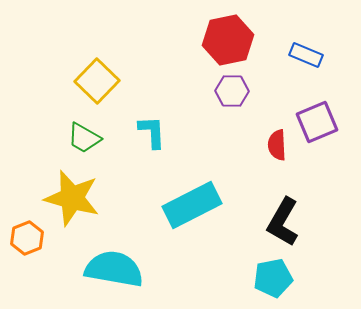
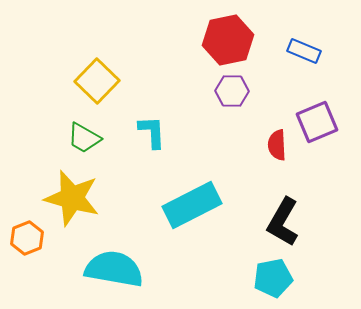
blue rectangle: moved 2 px left, 4 px up
